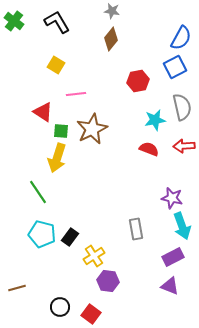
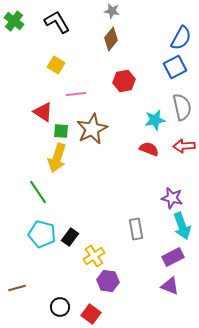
red hexagon: moved 14 px left
